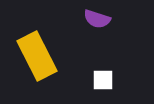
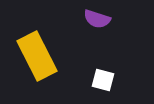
white square: rotated 15 degrees clockwise
